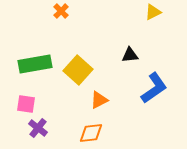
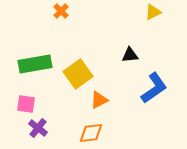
yellow square: moved 4 px down; rotated 12 degrees clockwise
